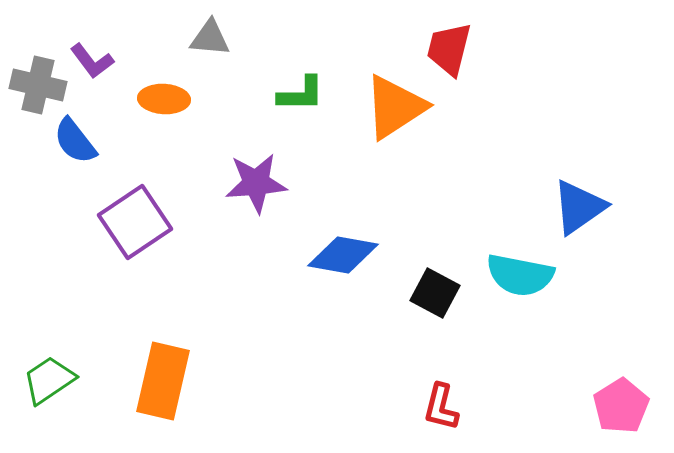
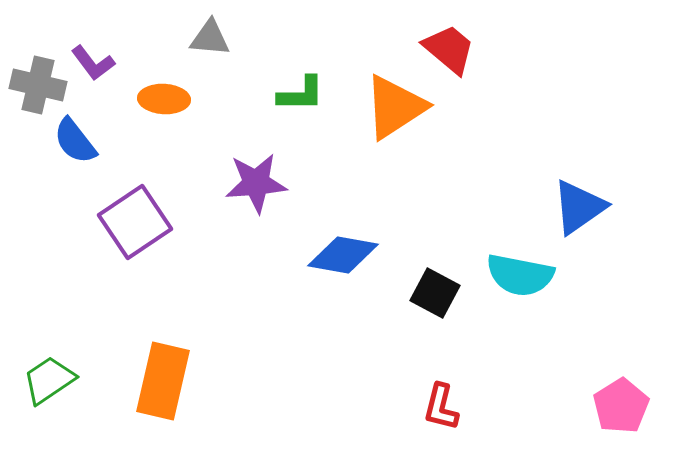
red trapezoid: rotated 116 degrees clockwise
purple L-shape: moved 1 px right, 2 px down
